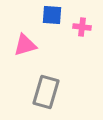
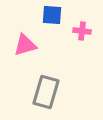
pink cross: moved 4 px down
